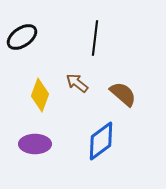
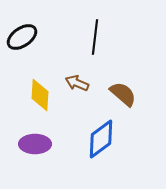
black line: moved 1 px up
brown arrow: rotated 15 degrees counterclockwise
yellow diamond: rotated 16 degrees counterclockwise
blue diamond: moved 2 px up
